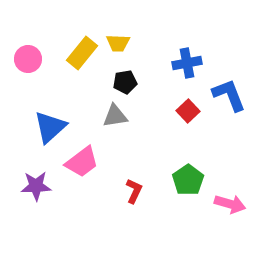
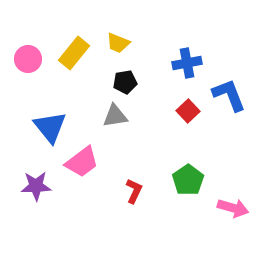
yellow trapezoid: rotated 20 degrees clockwise
yellow rectangle: moved 8 px left
blue triangle: rotated 27 degrees counterclockwise
pink arrow: moved 3 px right, 4 px down
